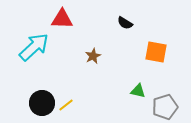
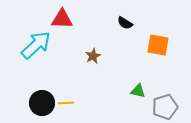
cyan arrow: moved 2 px right, 2 px up
orange square: moved 2 px right, 7 px up
yellow line: moved 2 px up; rotated 35 degrees clockwise
